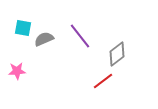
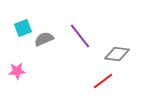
cyan square: rotated 30 degrees counterclockwise
gray diamond: rotated 45 degrees clockwise
